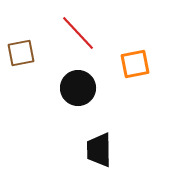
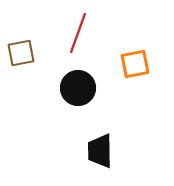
red line: rotated 63 degrees clockwise
black trapezoid: moved 1 px right, 1 px down
